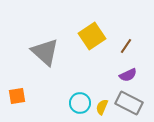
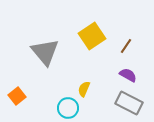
gray triangle: rotated 8 degrees clockwise
purple semicircle: rotated 126 degrees counterclockwise
orange square: rotated 30 degrees counterclockwise
cyan circle: moved 12 px left, 5 px down
yellow semicircle: moved 18 px left, 18 px up
